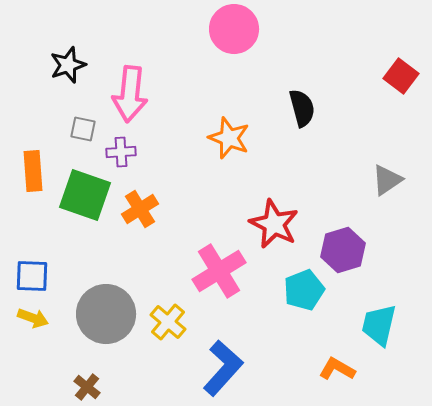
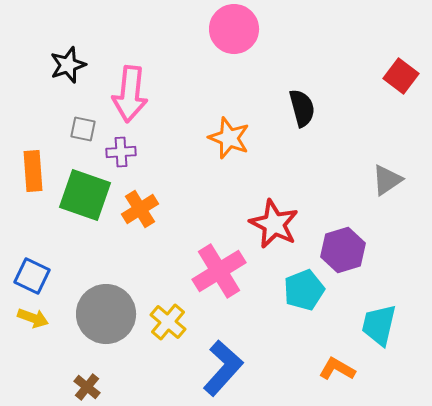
blue square: rotated 24 degrees clockwise
